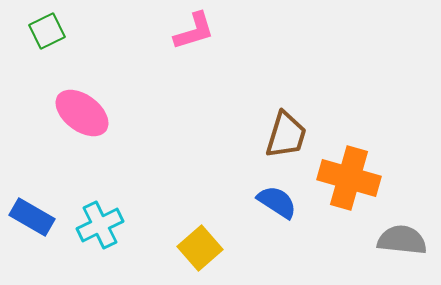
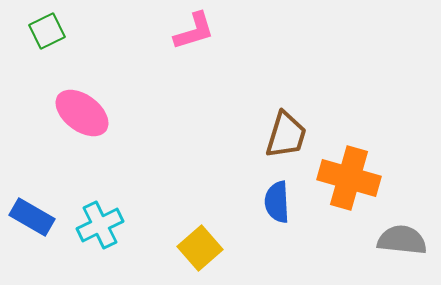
blue semicircle: rotated 126 degrees counterclockwise
